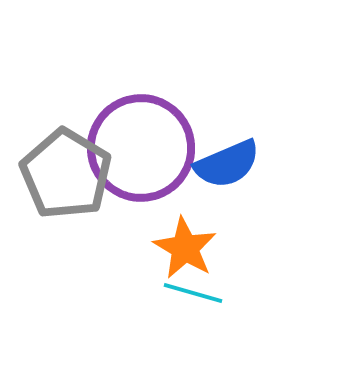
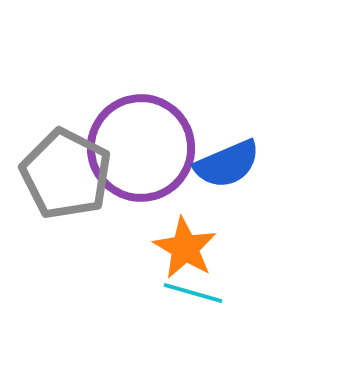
gray pentagon: rotated 4 degrees counterclockwise
